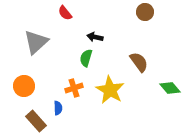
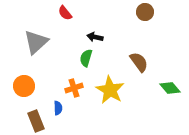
brown rectangle: rotated 20 degrees clockwise
